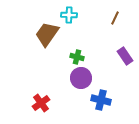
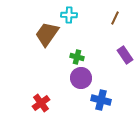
purple rectangle: moved 1 px up
